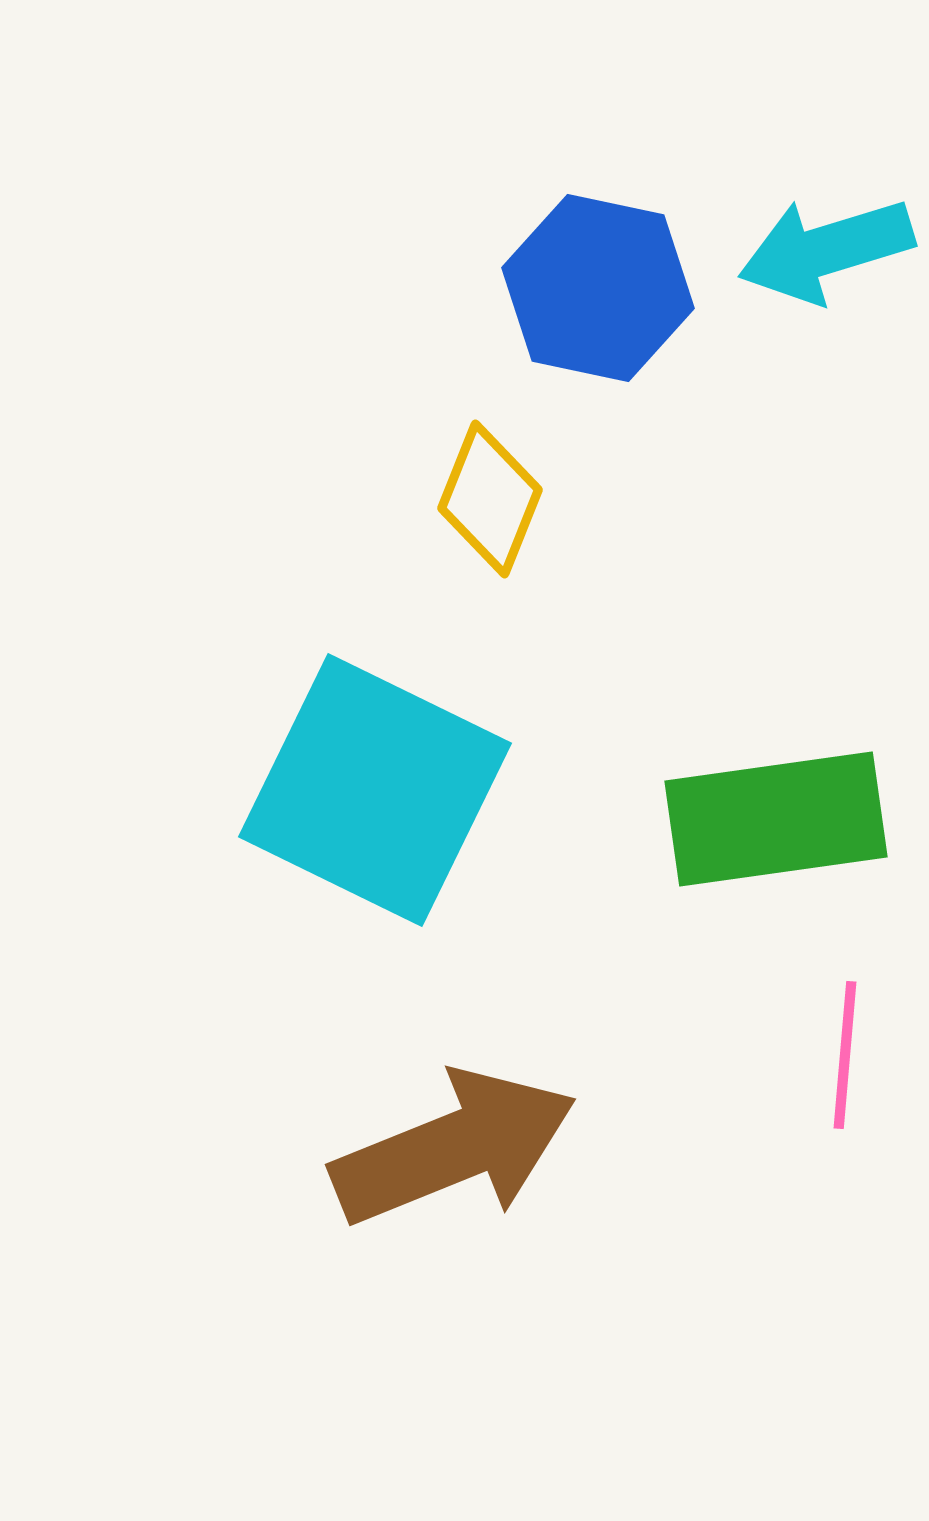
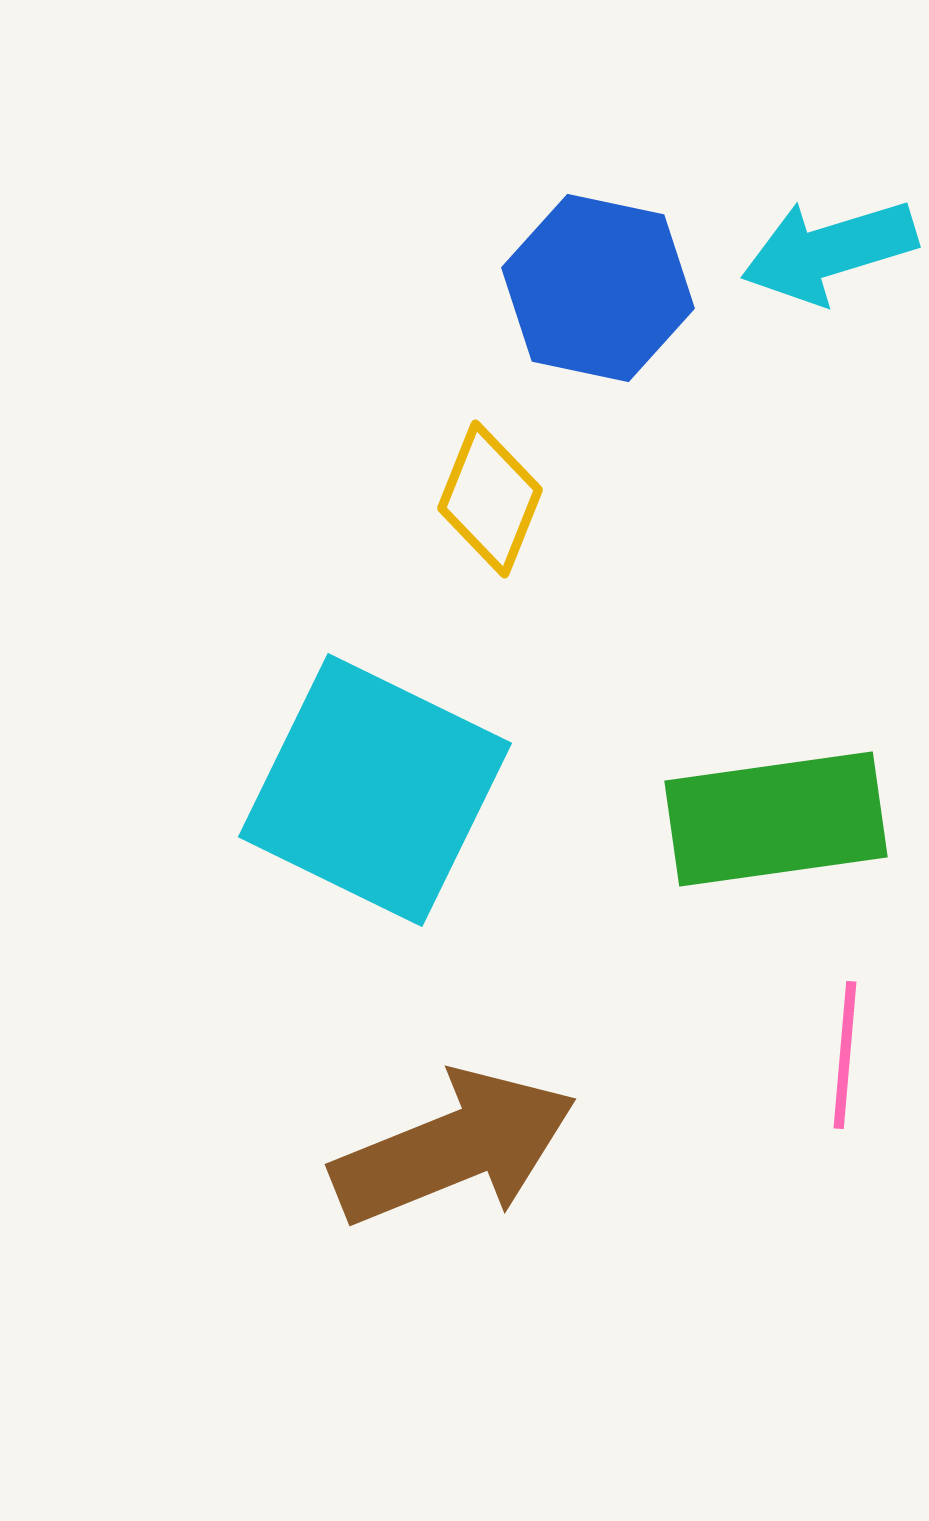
cyan arrow: moved 3 px right, 1 px down
